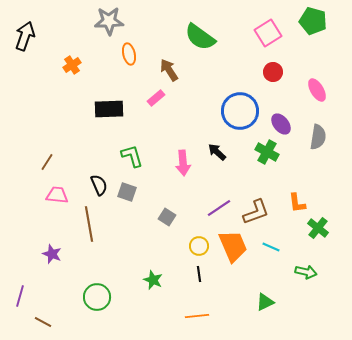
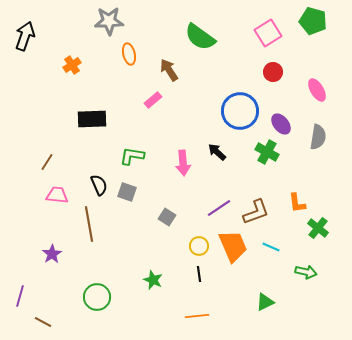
pink rectangle at (156, 98): moved 3 px left, 2 px down
black rectangle at (109, 109): moved 17 px left, 10 px down
green L-shape at (132, 156): rotated 65 degrees counterclockwise
purple star at (52, 254): rotated 18 degrees clockwise
